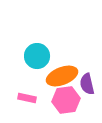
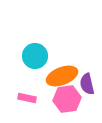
cyan circle: moved 2 px left
pink hexagon: moved 1 px right, 1 px up
